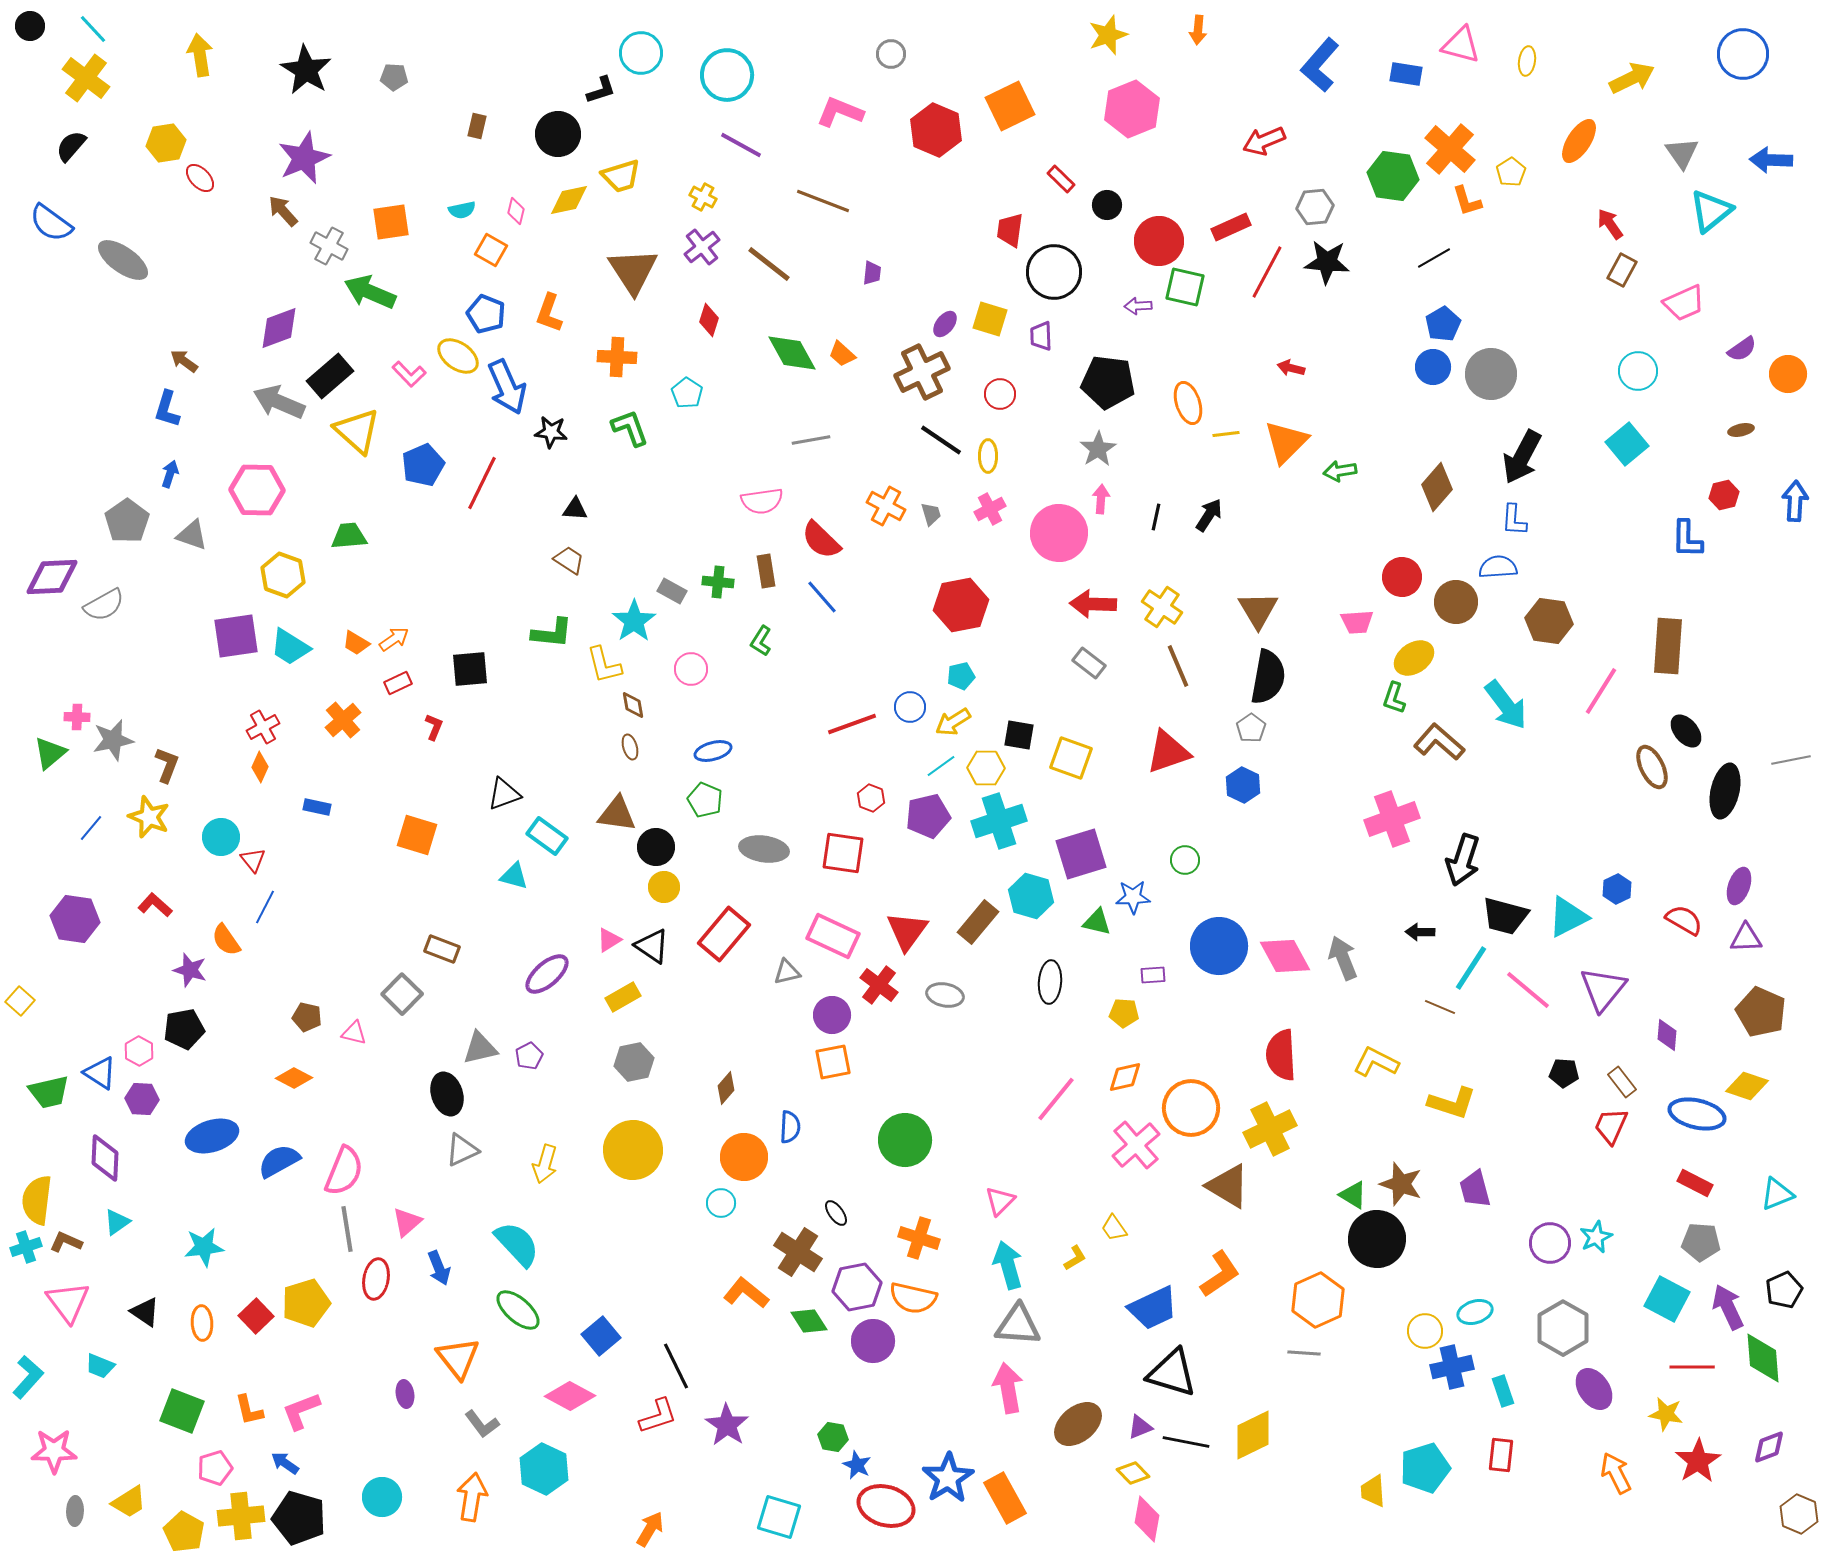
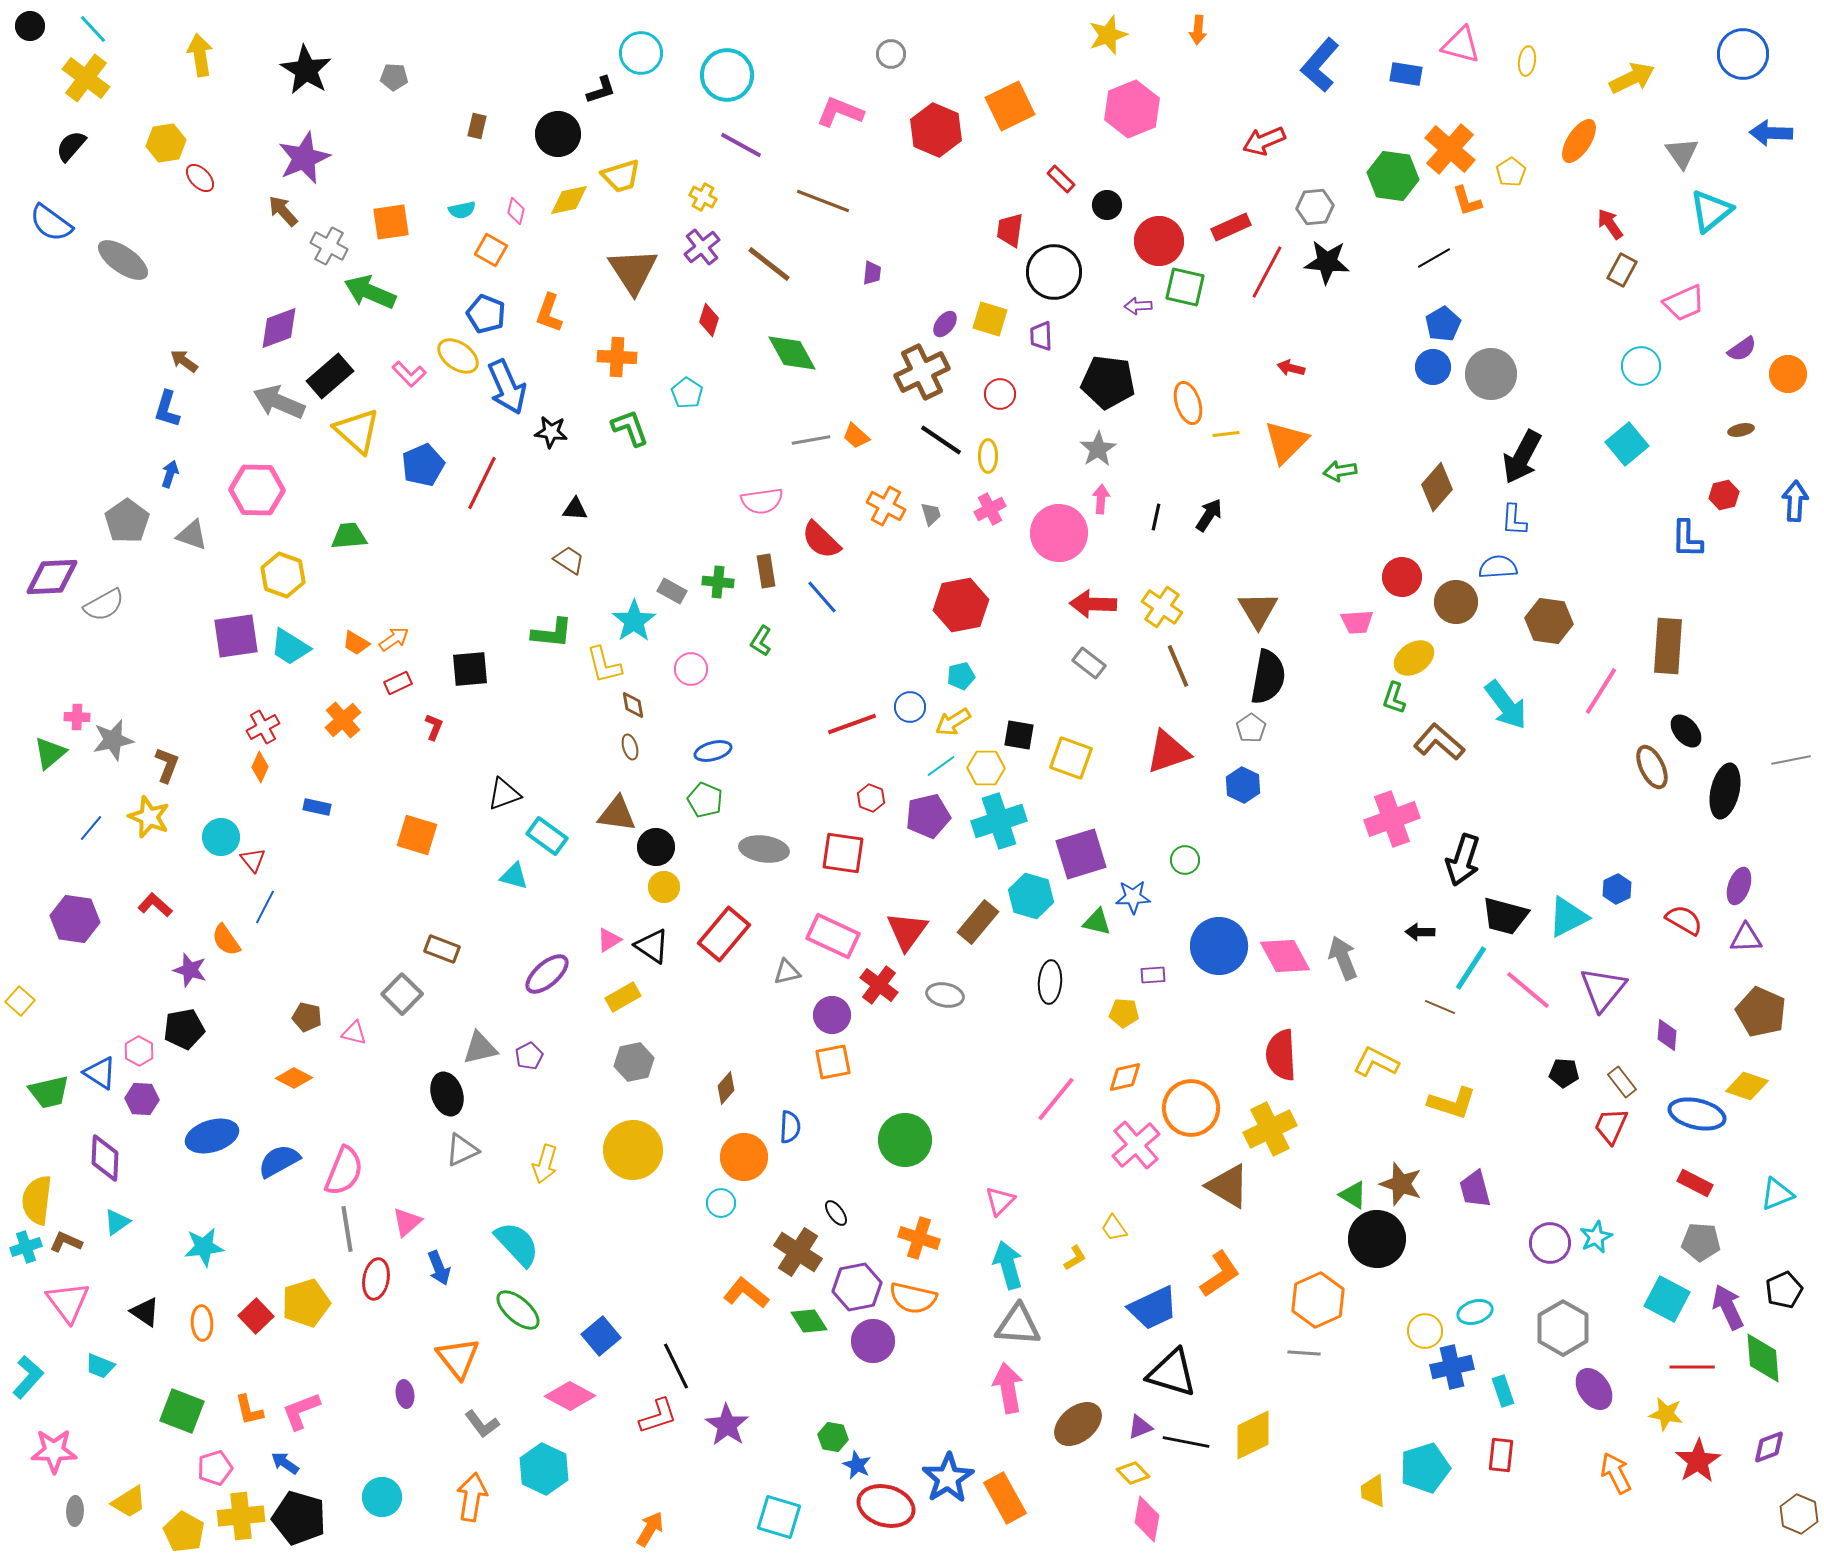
blue arrow at (1771, 160): moved 27 px up
orange trapezoid at (842, 354): moved 14 px right, 82 px down
cyan circle at (1638, 371): moved 3 px right, 5 px up
